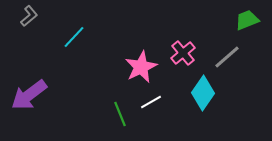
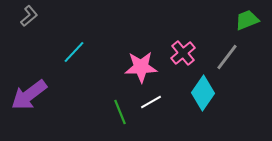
cyan line: moved 15 px down
gray line: rotated 12 degrees counterclockwise
pink star: rotated 24 degrees clockwise
green line: moved 2 px up
